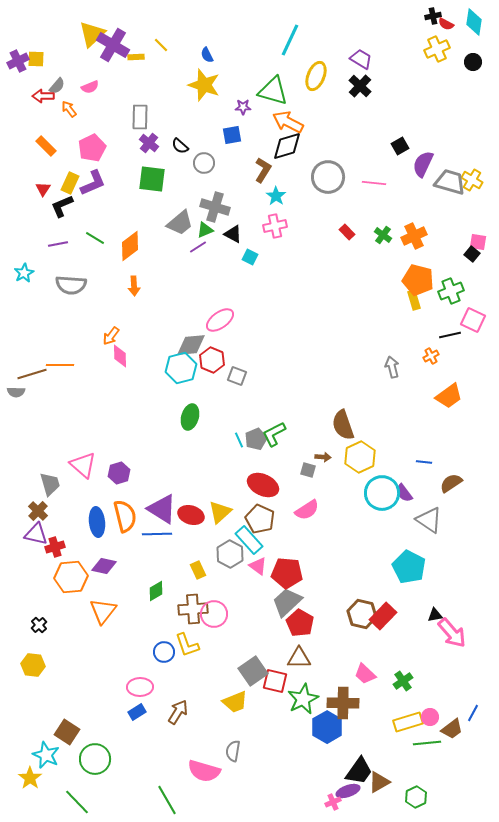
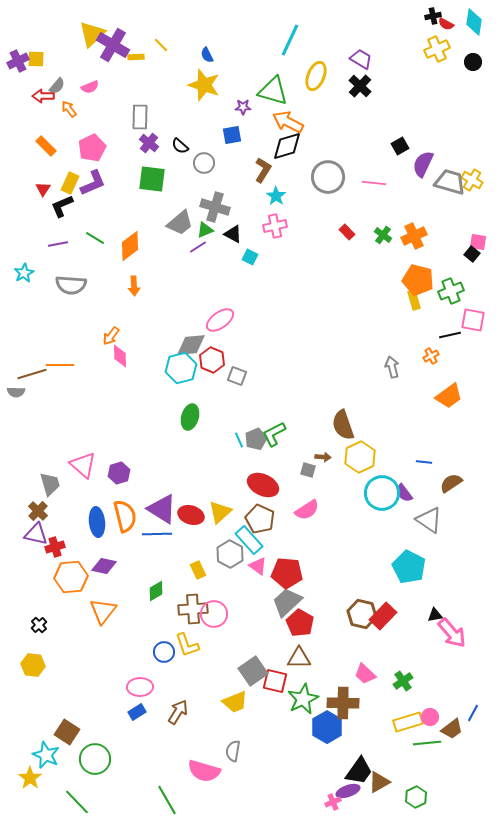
pink square at (473, 320): rotated 15 degrees counterclockwise
